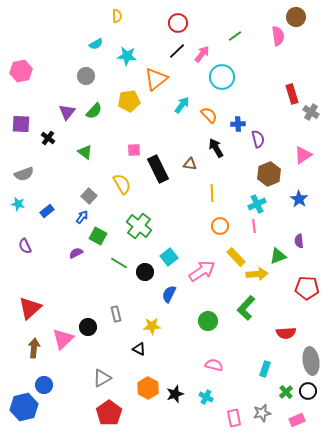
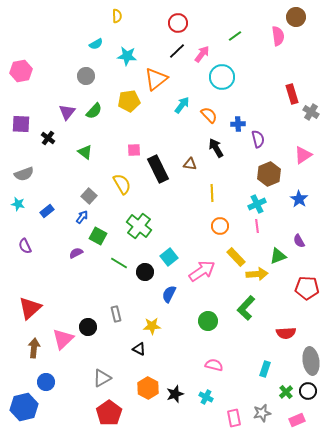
pink line at (254, 226): moved 3 px right
purple semicircle at (299, 241): rotated 24 degrees counterclockwise
blue circle at (44, 385): moved 2 px right, 3 px up
